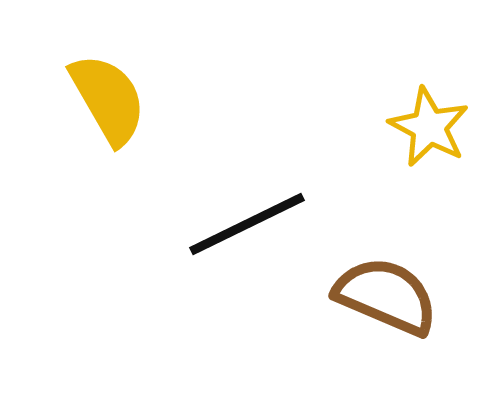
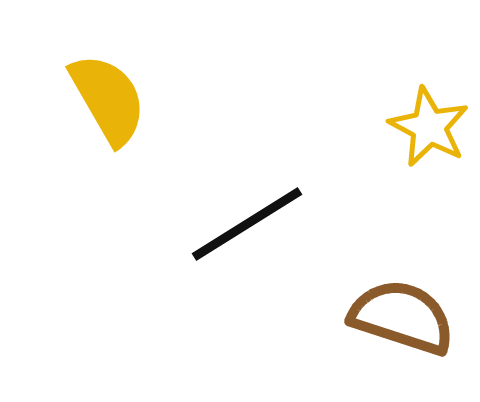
black line: rotated 6 degrees counterclockwise
brown semicircle: moved 16 px right, 21 px down; rotated 5 degrees counterclockwise
